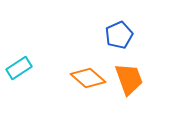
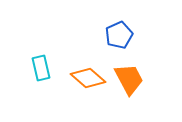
cyan rectangle: moved 22 px right; rotated 70 degrees counterclockwise
orange trapezoid: rotated 8 degrees counterclockwise
